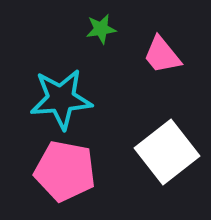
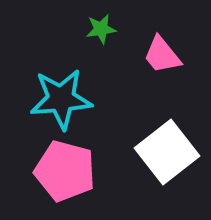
pink pentagon: rotated 4 degrees clockwise
